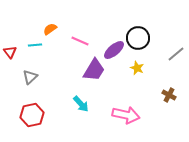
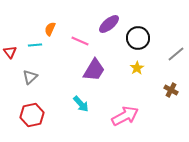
orange semicircle: rotated 32 degrees counterclockwise
purple ellipse: moved 5 px left, 26 px up
yellow star: rotated 16 degrees clockwise
brown cross: moved 2 px right, 5 px up
pink arrow: moved 1 px left, 1 px down; rotated 40 degrees counterclockwise
